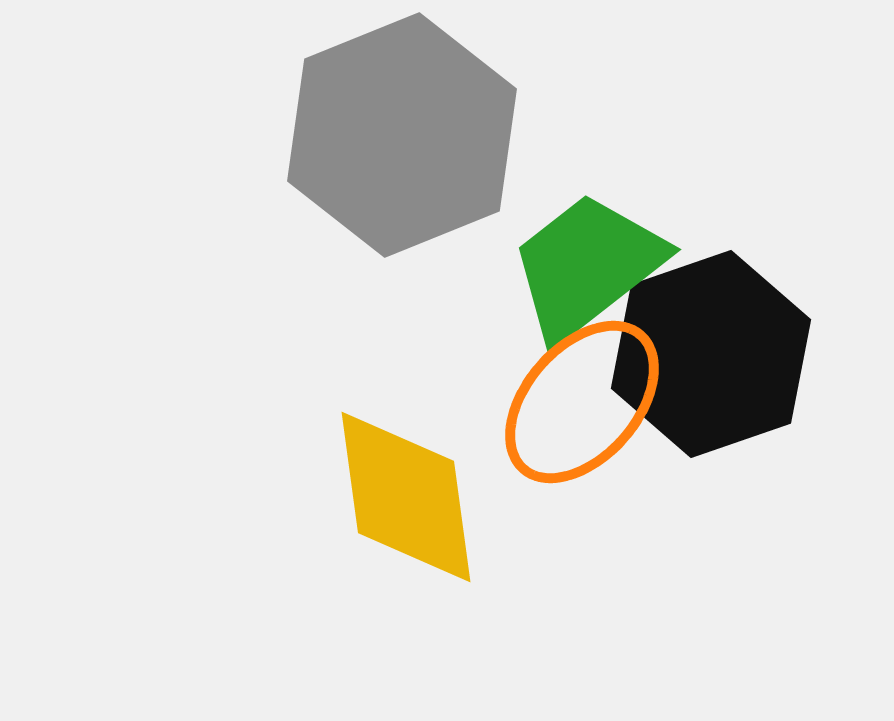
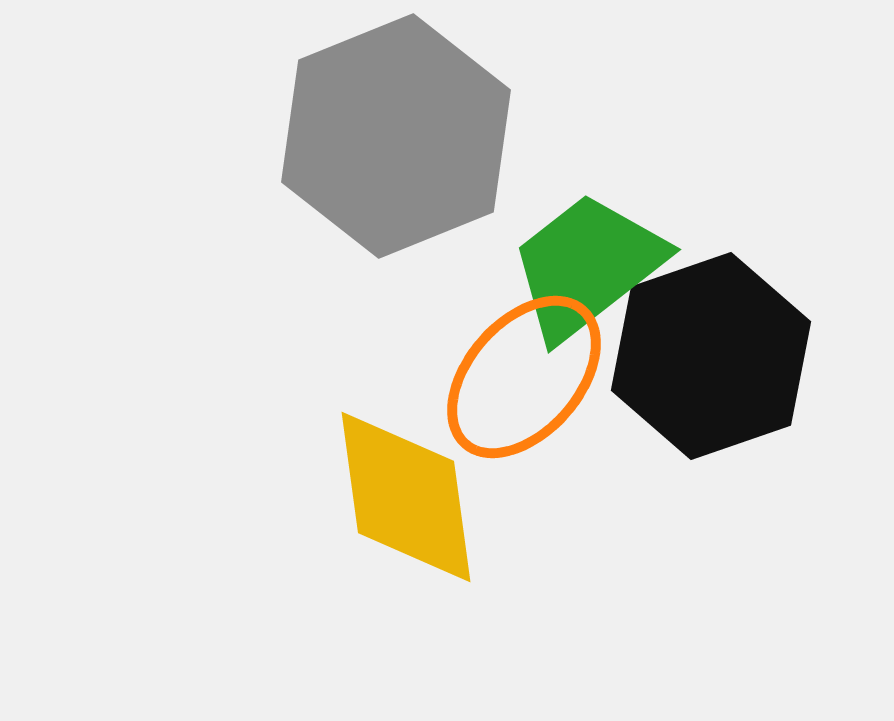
gray hexagon: moved 6 px left, 1 px down
black hexagon: moved 2 px down
orange ellipse: moved 58 px left, 25 px up
